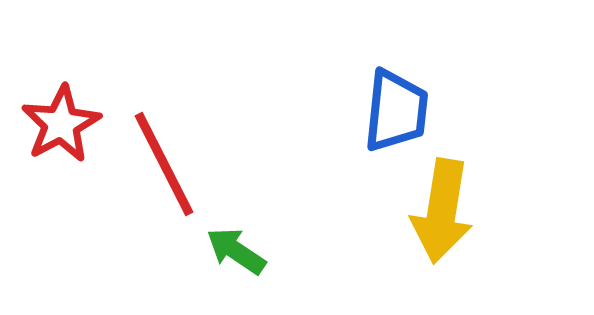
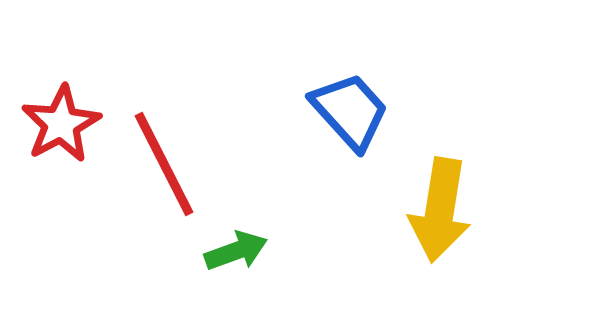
blue trapezoid: moved 46 px left; rotated 48 degrees counterclockwise
yellow arrow: moved 2 px left, 1 px up
green arrow: rotated 126 degrees clockwise
